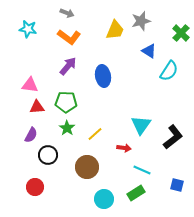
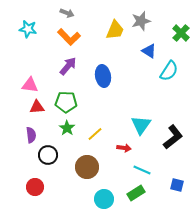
orange L-shape: rotated 10 degrees clockwise
purple semicircle: rotated 35 degrees counterclockwise
